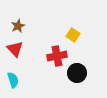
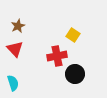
black circle: moved 2 px left, 1 px down
cyan semicircle: moved 3 px down
